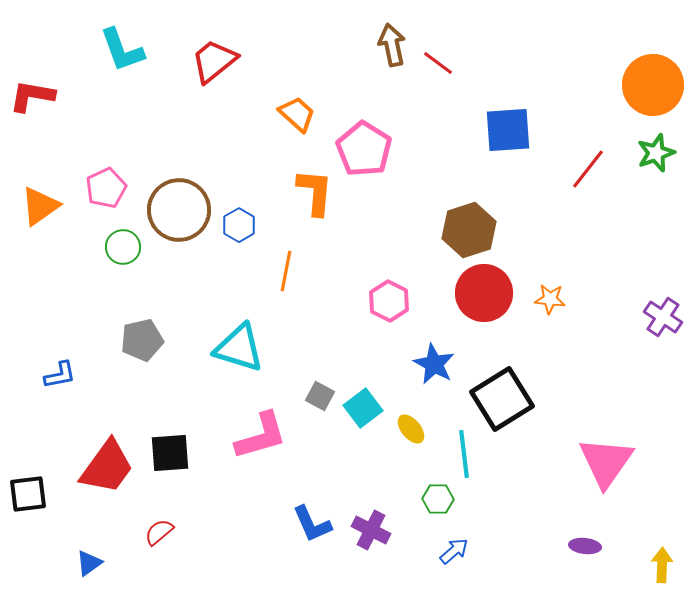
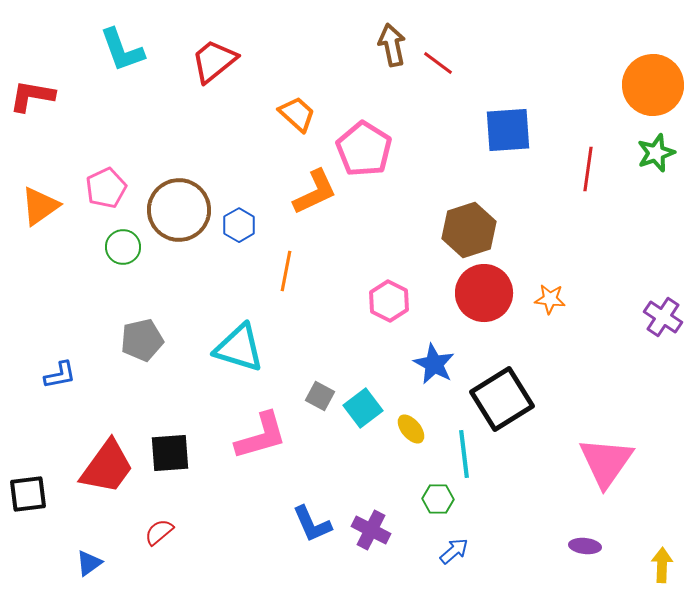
red line at (588, 169): rotated 30 degrees counterclockwise
orange L-shape at (315, 192): rotated 60 degrees clockwise
